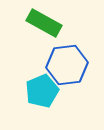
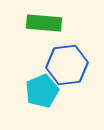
green rectangle: rotated 24 degrees counterclockwise
